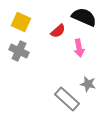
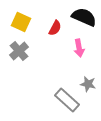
red semicircle: moved 3 px left, 3 px up; rotated 21 degrees counterclockwise
gray cross: rotated 24 degrees clockwise
gray rectangle: moved 1 px down
